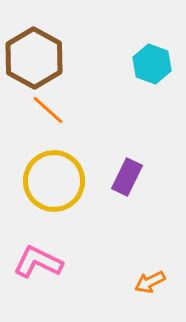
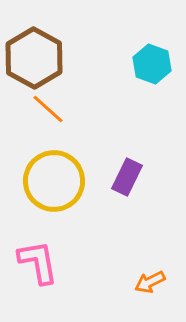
orange line: moved 1 px up
pink L-shape: rotated 54 degrees clockwise
